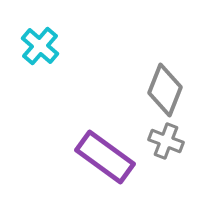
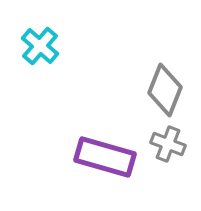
gray cross: moved 2 px right, 3 px down
purple rectangle: rotated 20 degrees counterclockwise
